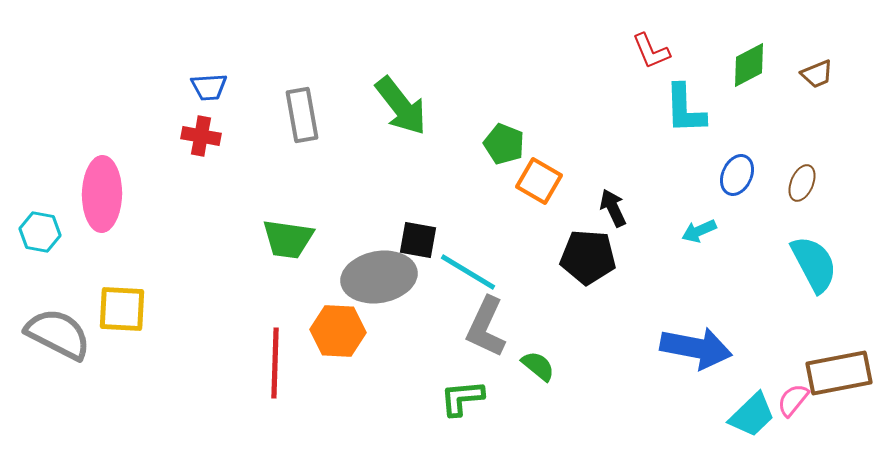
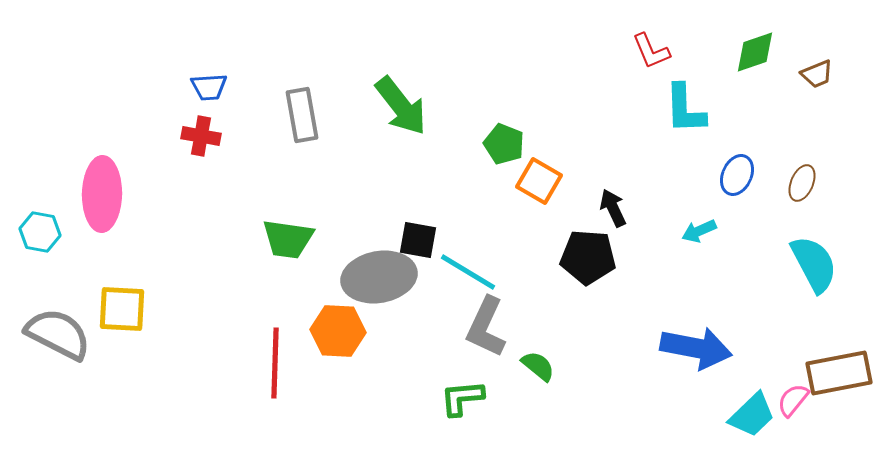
green diamond: moved 6 px right, 13 px up; rotated 9 degrees clockwise
